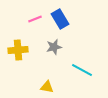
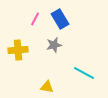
pink line: rotated 40 degrees counterclockwise
gray star: moved 2 px up
cyan line: moved 2 px right, 3 px down
